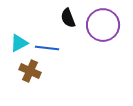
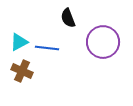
purple circle: moved 17 px down
cyan triangle: moved 1 px up
brown cross: moved 8 px left
